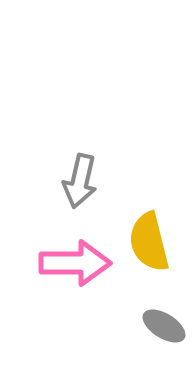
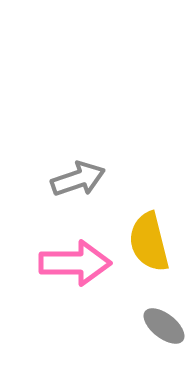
gray arrow: moved 2 px left, 2 px up; rotated 122 degrees counterclockwise
gray ellipse: rotated 6 degrees clockwise
